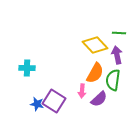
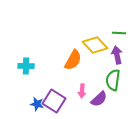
cyan cross: moved 1 px left, 2 px up
orange semicircle: moved 22 px left, 13 px up
